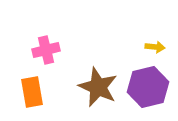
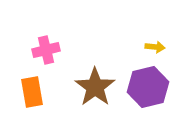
brown star: moved 3 px left; rotated 12 degrees clockwise
